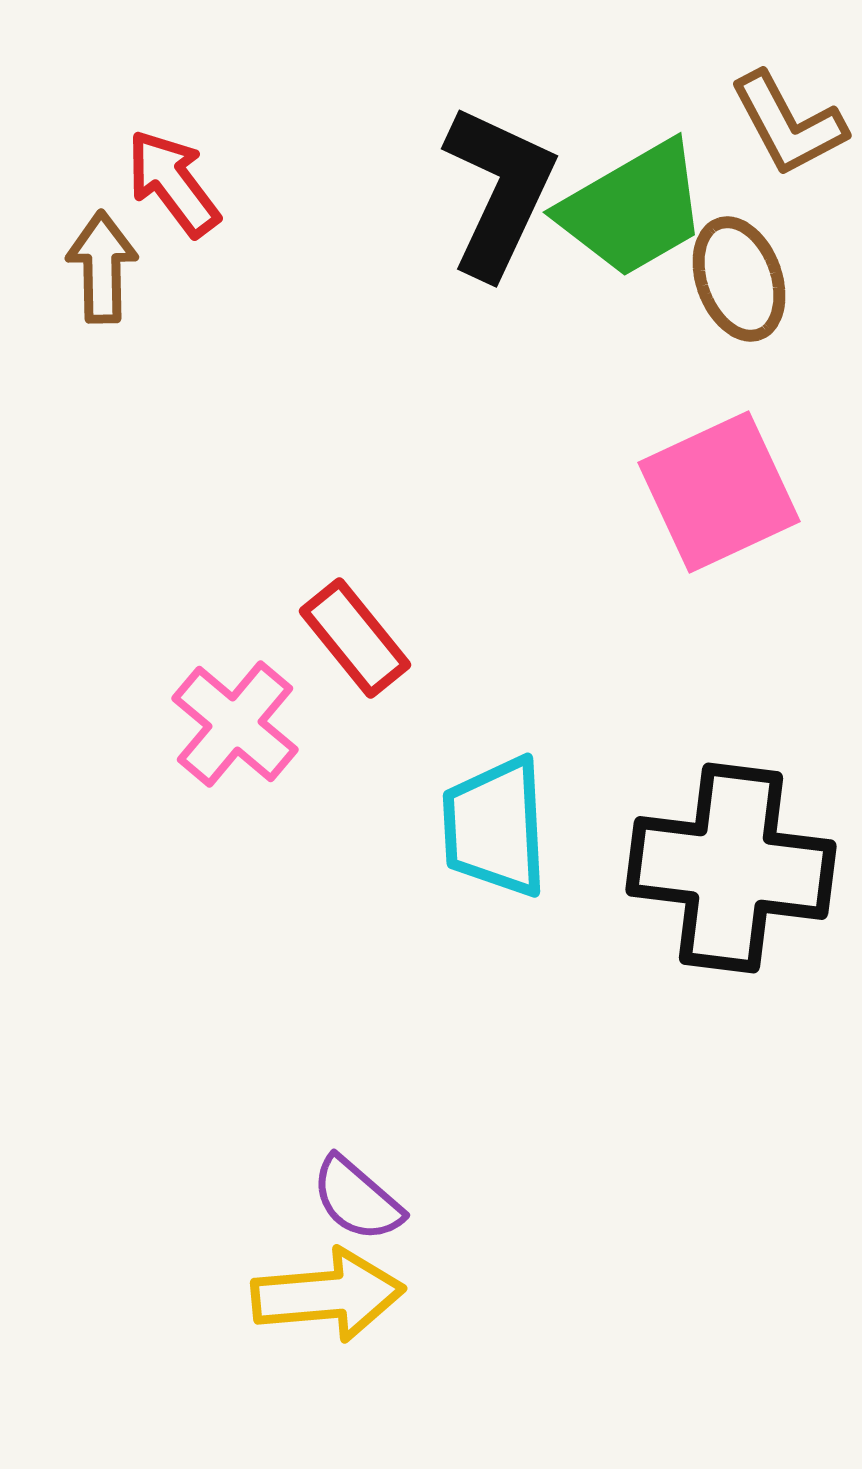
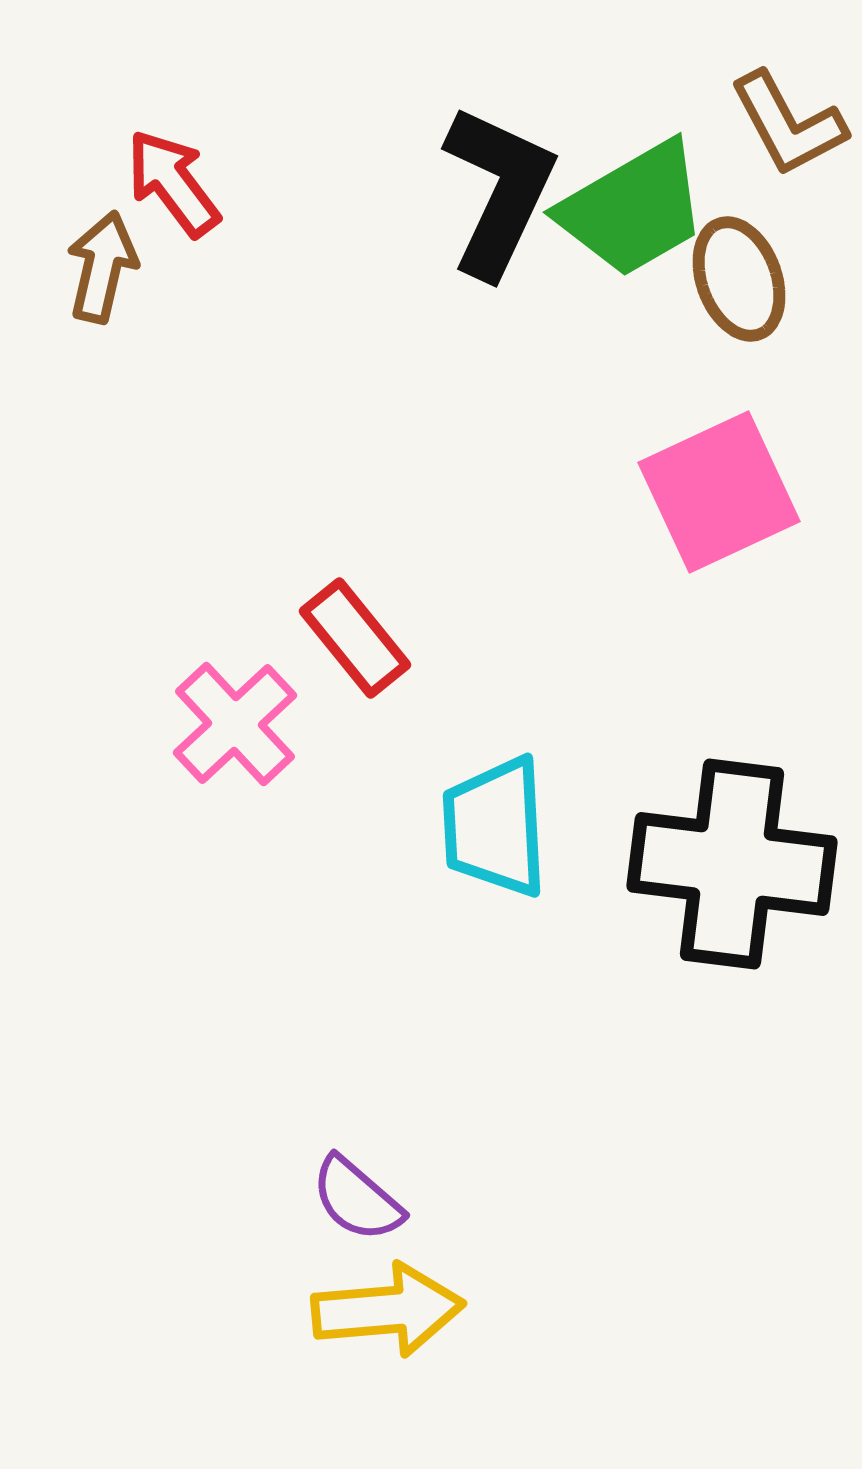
brown arrow: rotated 14 degrees clockwise
pink cross: rotated 7 degrees clockwise
black cross: moved 1 px right, 4 px up
yellow arrow: moved 60 px right, 15 px down
